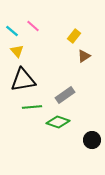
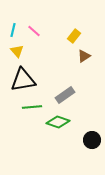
pink line: moved 1 px right, 5 px down
cyan line: moved 1 px right, 1 px up; rotated 64 degrees clockwise
